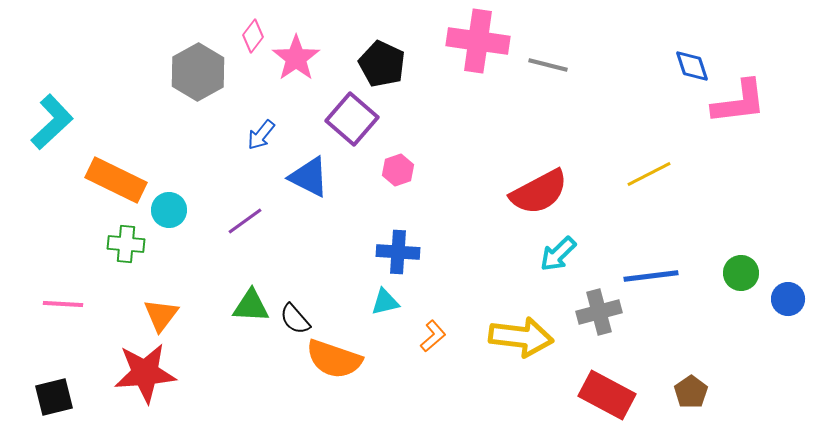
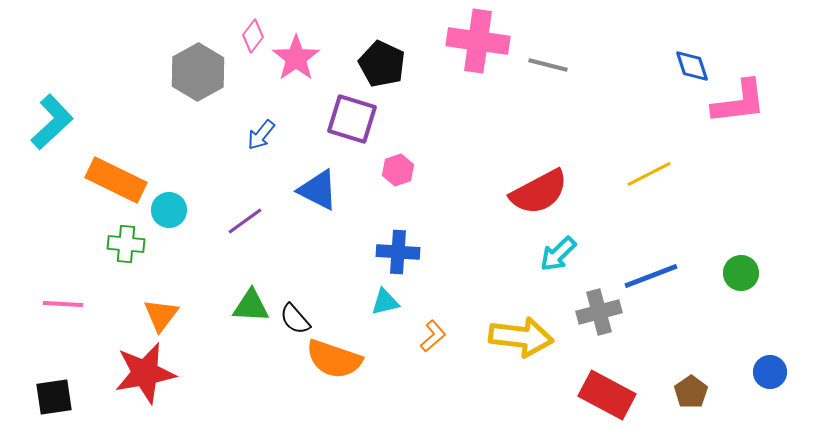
purple square: rotated 24 degrees counterclockwise
blue triangle: moved 9 px right, 13 px down
blue line: rotated 14 degrees counterclockwise
blue circle: moved 18 px left, 73 px down
red star: rotated 6 degrees counterclockwise
black square: rotated 6 degrees clockwise
